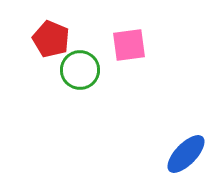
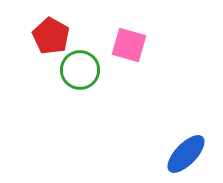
red pentagon: moved 3 px up; rotated 6 degrees clockwise
pink square: rotated 24 degrees clockwise
